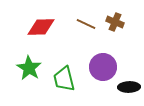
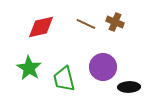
red diamond: rotated 12 degrees counterclockwise
